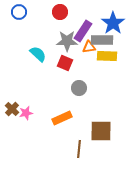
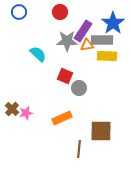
orange triangle: moved 2 px left, 2 px up
red square: moved 13 px down
